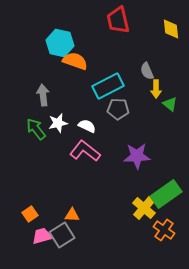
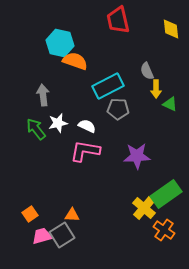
green triangle: rotated 14 degrees counterclockwise
pink L-shape: rotated 28 degrees counterclockwise
